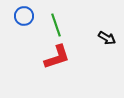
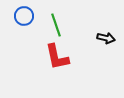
black arrow: moved 1 px left; rotated 18 degrees counterclockwise
red L-shape: rotated 96 degrees clockwise
